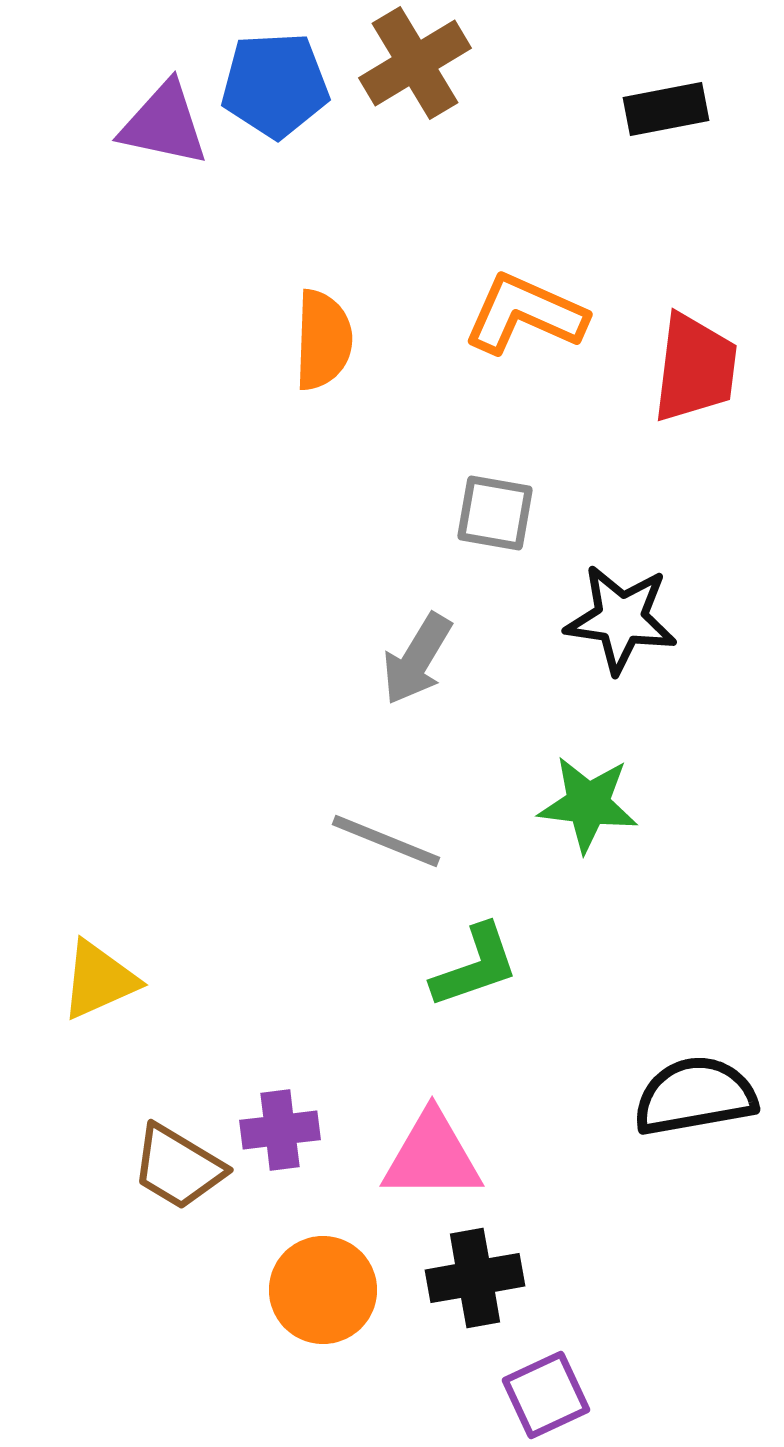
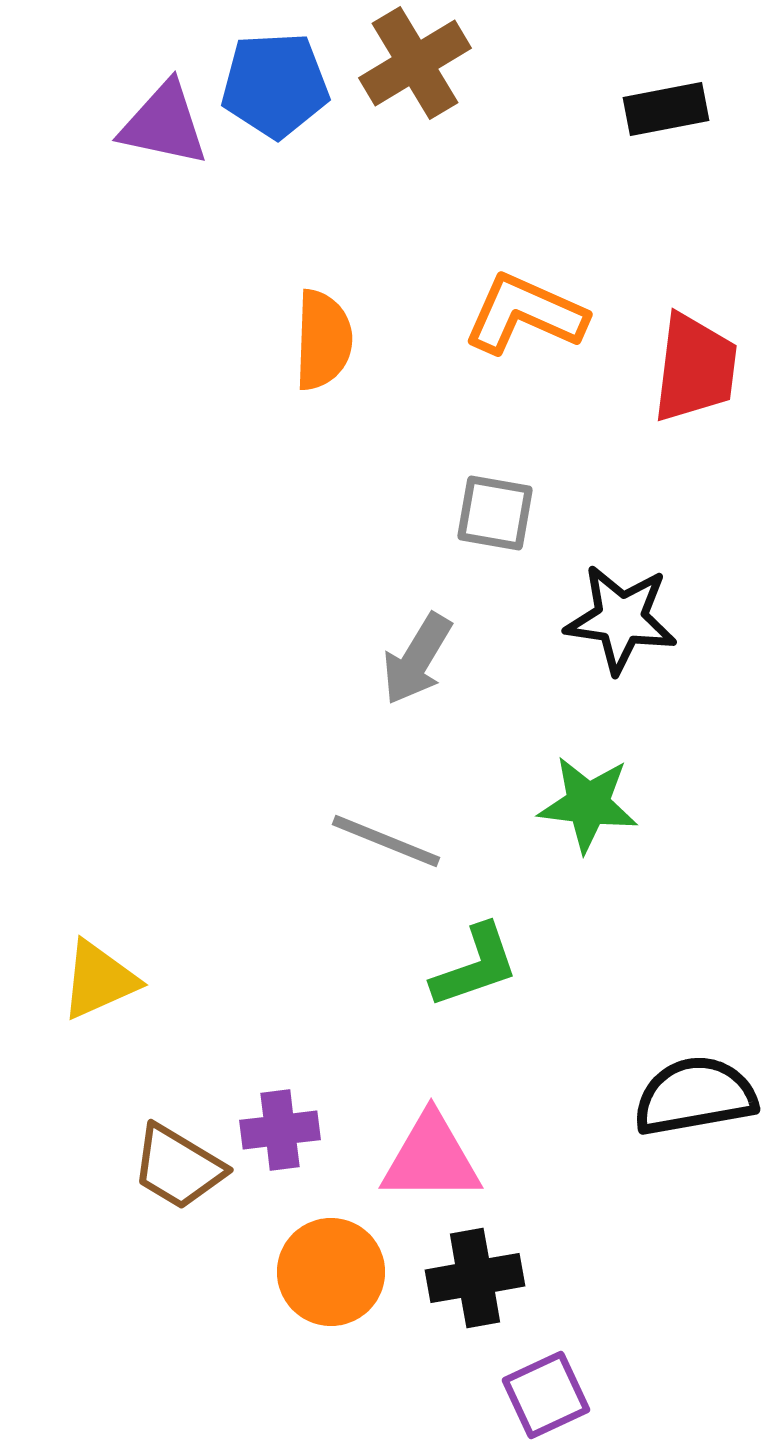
pink triangle: moved 1 px left, 2 px down
orange circle: moved 8 px right, 18 px up
